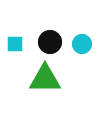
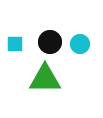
cyan circle: moved 2 px left
